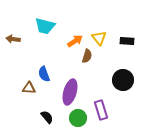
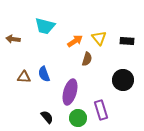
brown semicircle: moved 3 px down
brown triangle: moved 5 px left, 11 px up
